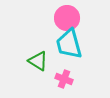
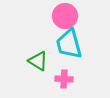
pink circle: moved 2 px left, 2 px up
pink cross: rotated 18 degrees counterclockwise
